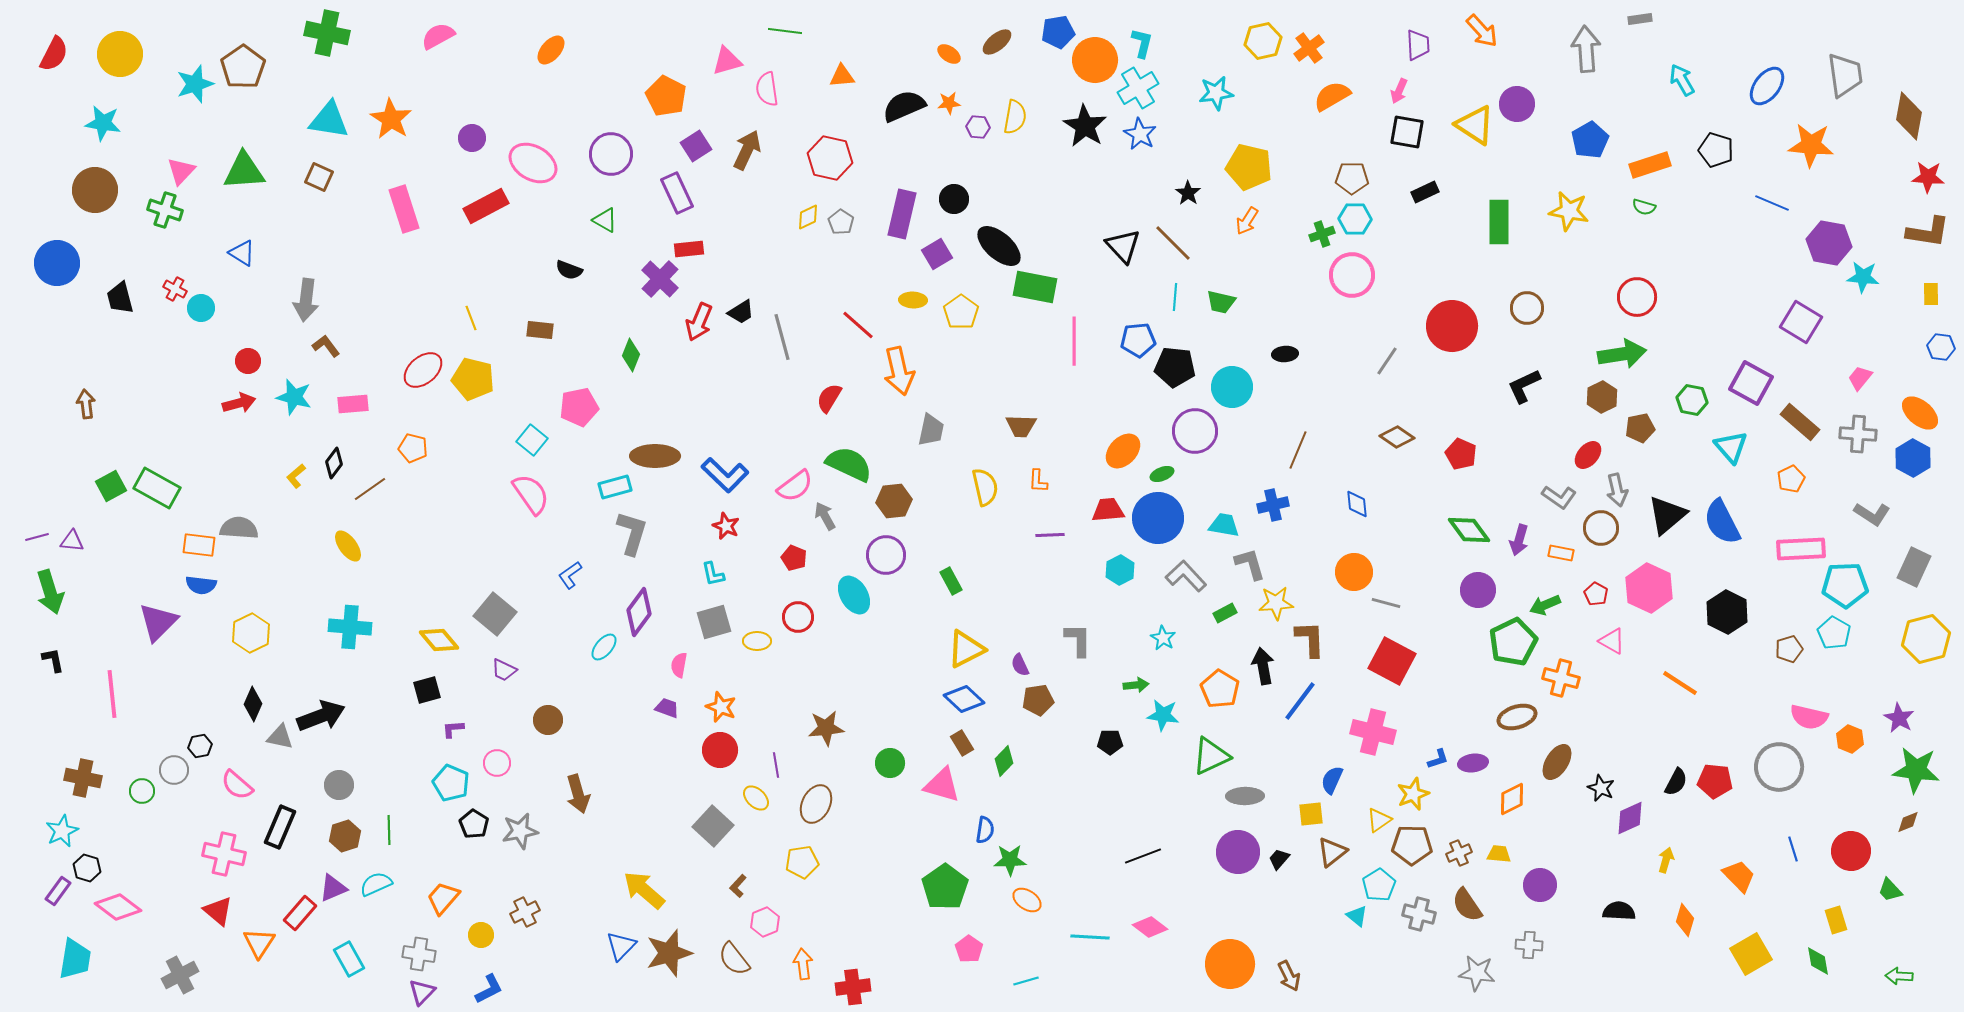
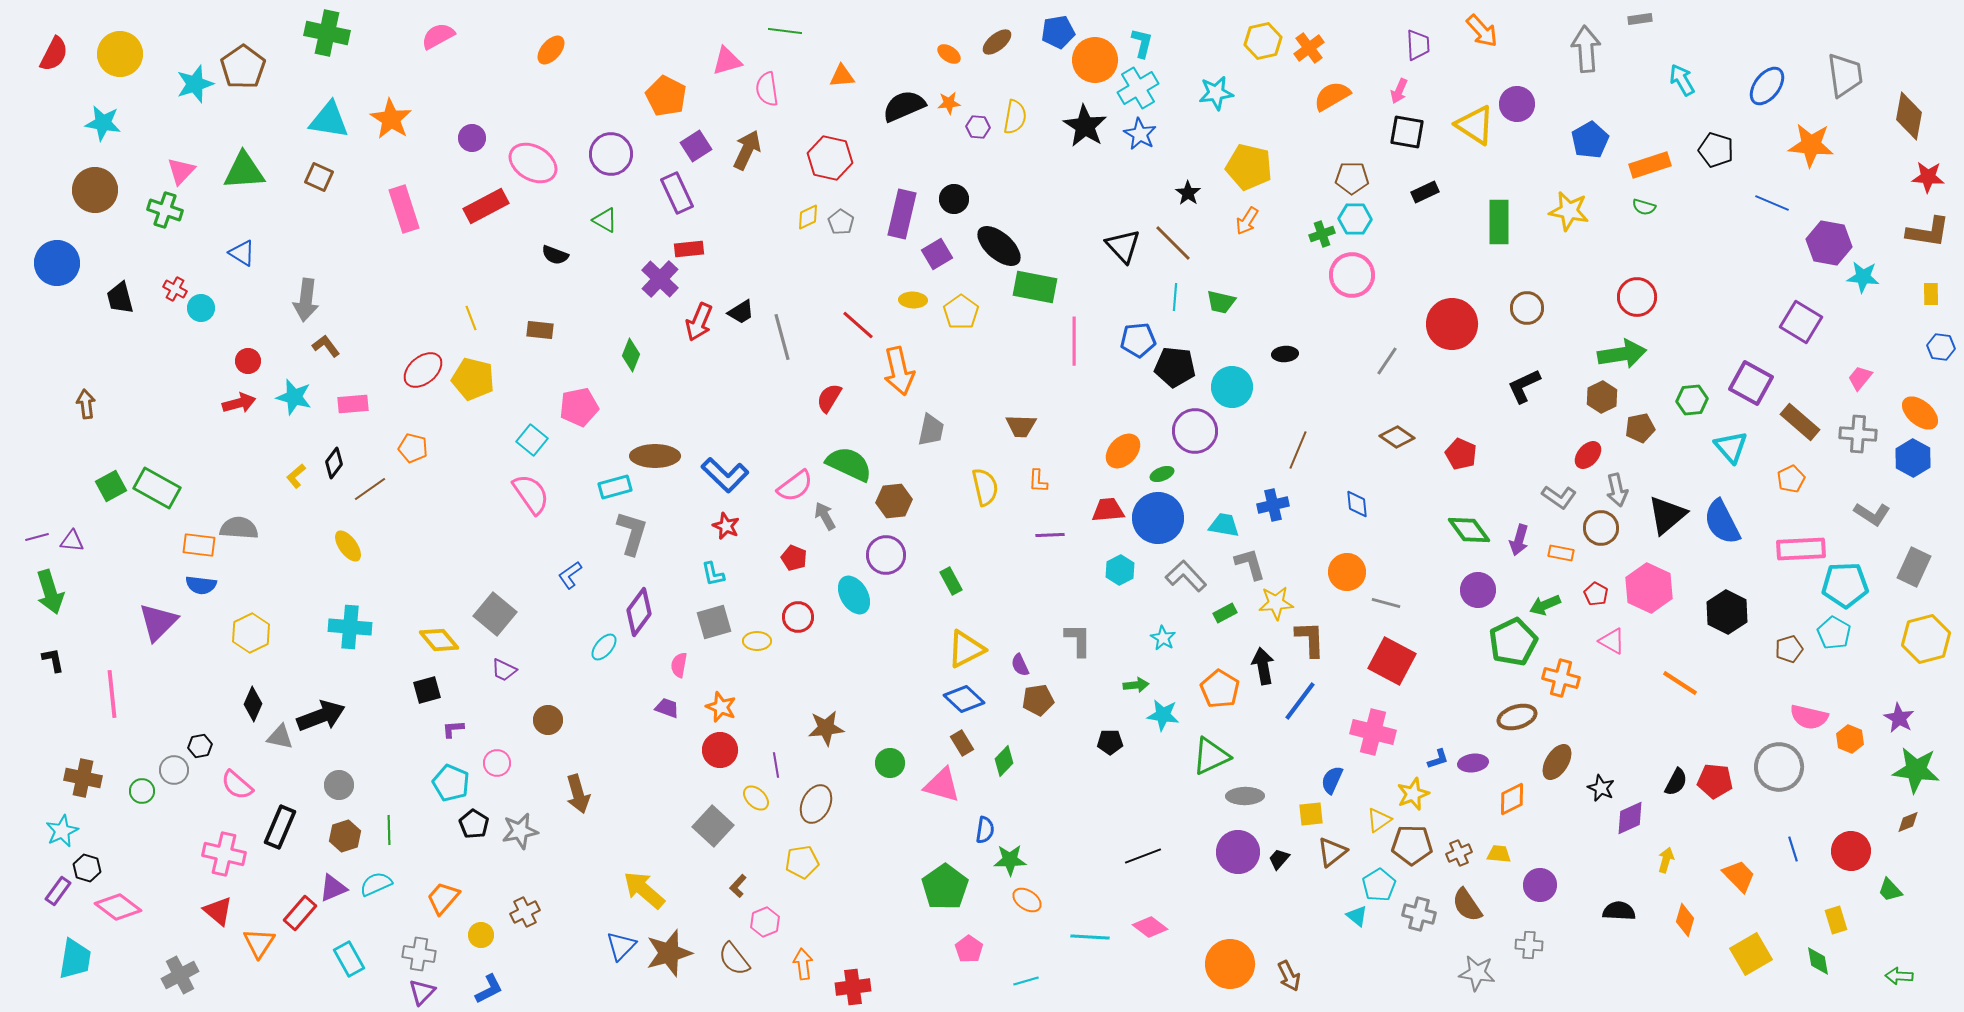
black semicircle at (569, 270): moved 14 px left, 15 px up
red circle at (1452, 326): moved 2 px up
green hexagon at (1692, 400): rotated 16 degrees counterclockwise
orange circle at (1354, 572): moved 7 px left
